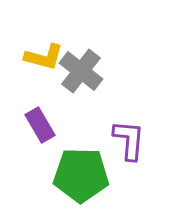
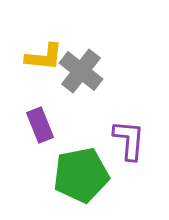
yellow L-shape: rotated 9 degrees counterclockwise
purple rectangle: rotated 8 degrees clockwise
green pentagon: rotated 12 degrees counterclockwise
